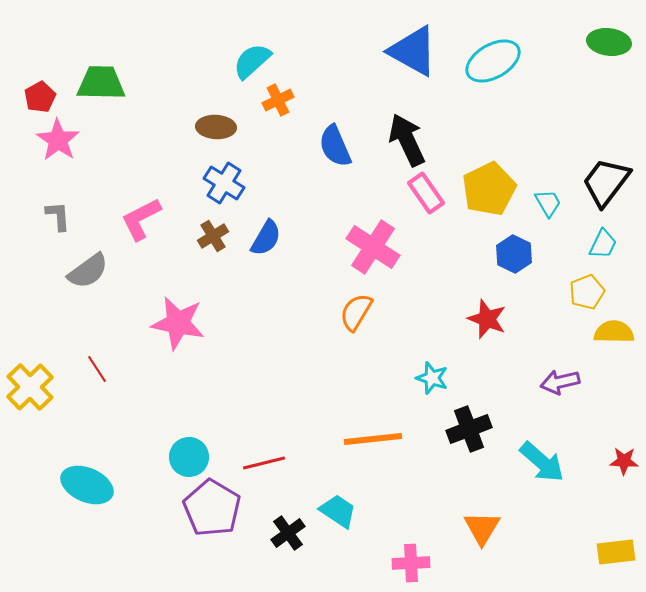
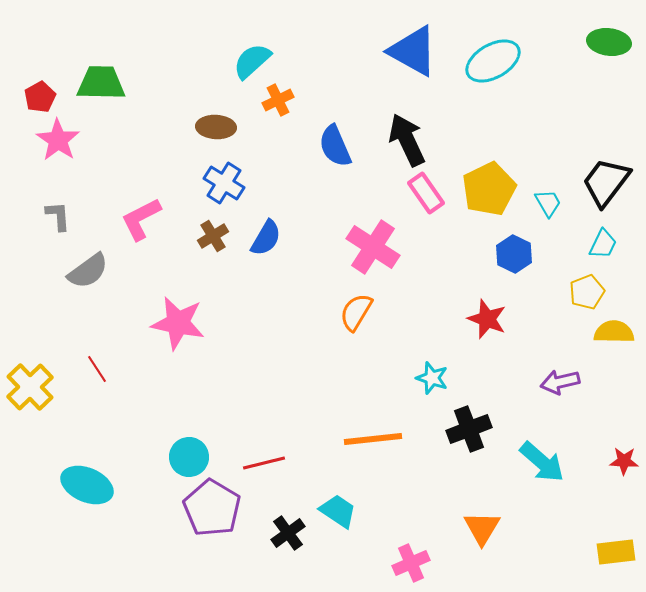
pink cross at (411, 563): rotated 21 degrees counterclockwise
